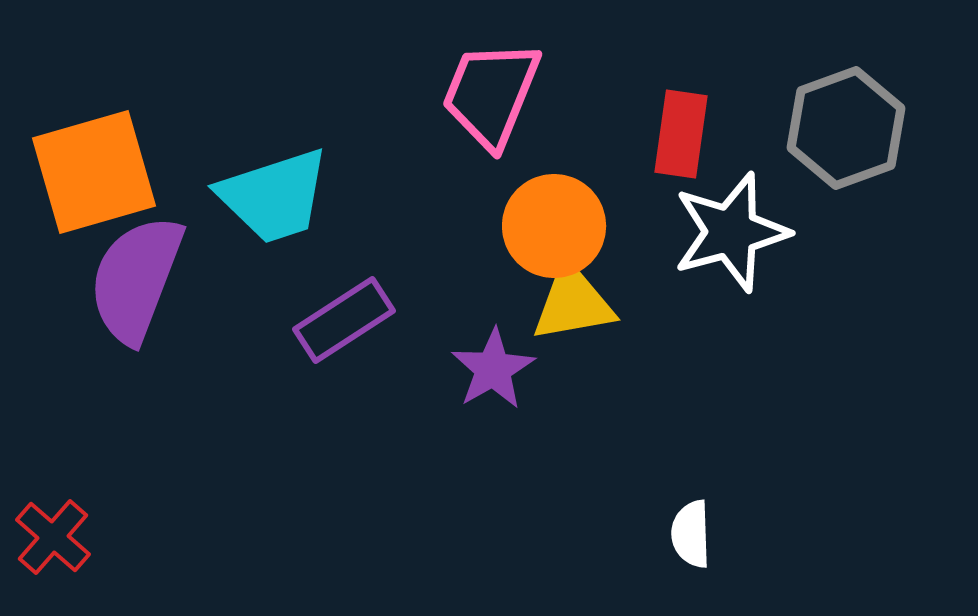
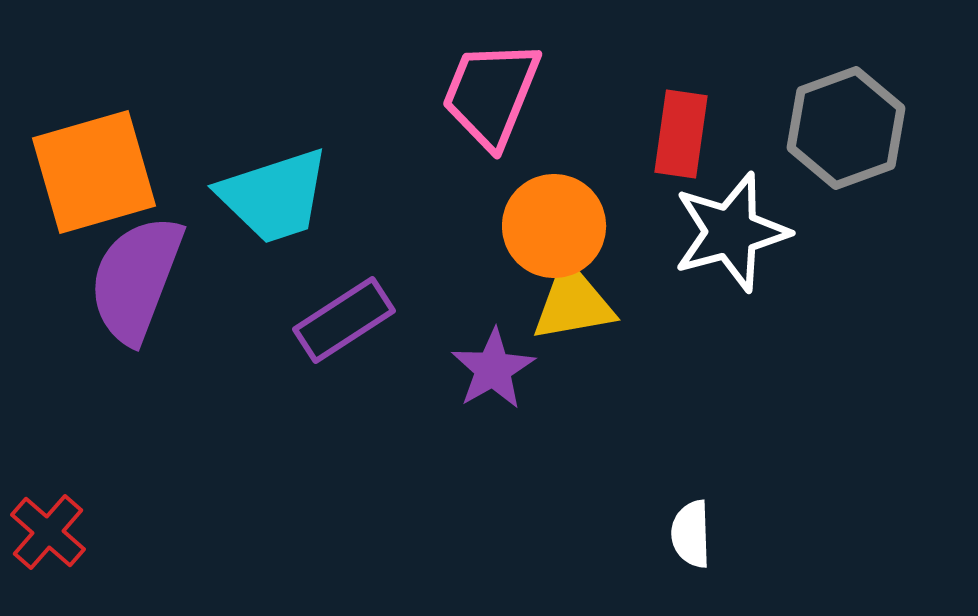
red cross: moved 5 px left, 5 px up
